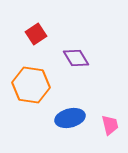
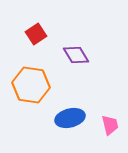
purple diamond: moved 3 px up
